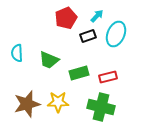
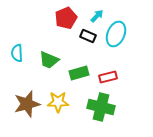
black rectangle: rotated 42 degrees clockwise
